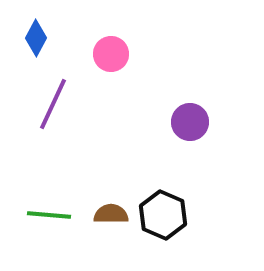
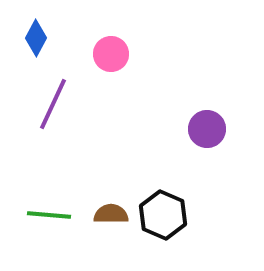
purple circle: moved 17 px right, 7 px down
